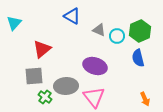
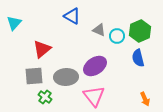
purple ellipse: rotated 50 degrees counterclockwise
gray ellipse: moved 9 px up
pink triangle: moved 1 px up
